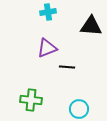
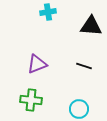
purple triangle: moved 10 px left, 16 px down
black line: moved 17 px right, 1 px up; rotated 14 degrees clockwise
